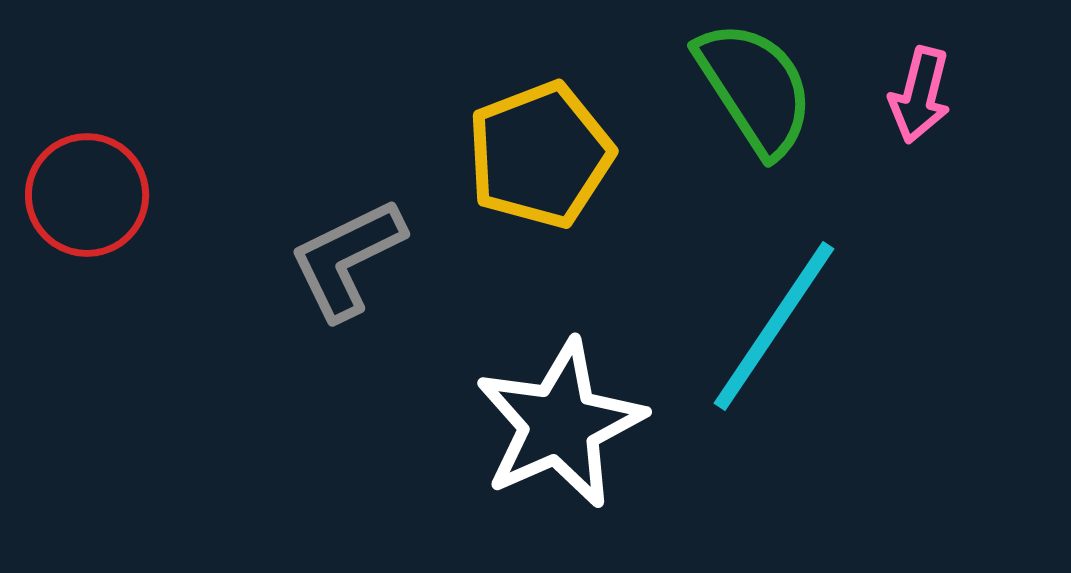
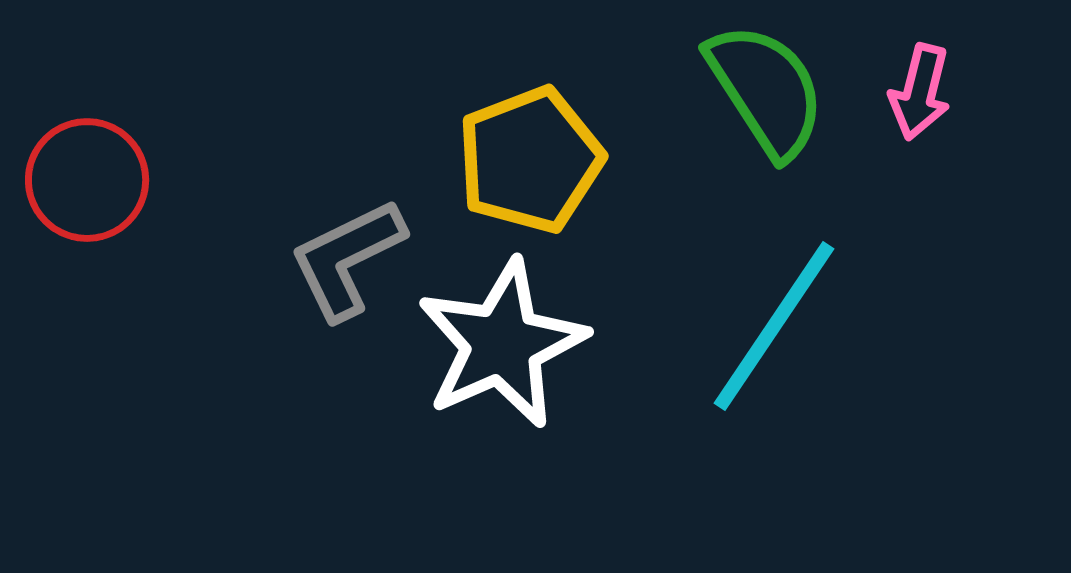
green semicircle: moved 11 px right, 2 px down
pink arrow: moved 3 px up
yellow pentagon: moved 10 px left, 5 px down
red circle: moved 15 px up
white star: moved 58 px left, 80 px up
